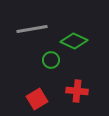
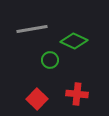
green circle: moved 1 px left
red cross: moved 3 px down
red square: rotated 15 degrees counterclockwise
